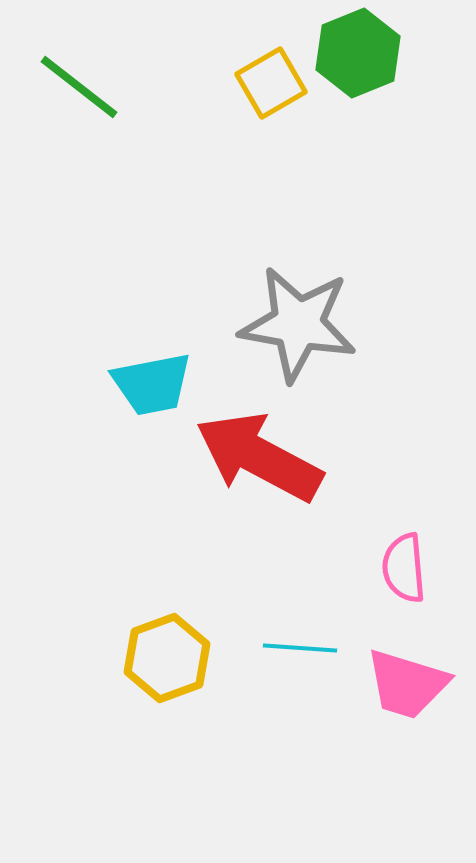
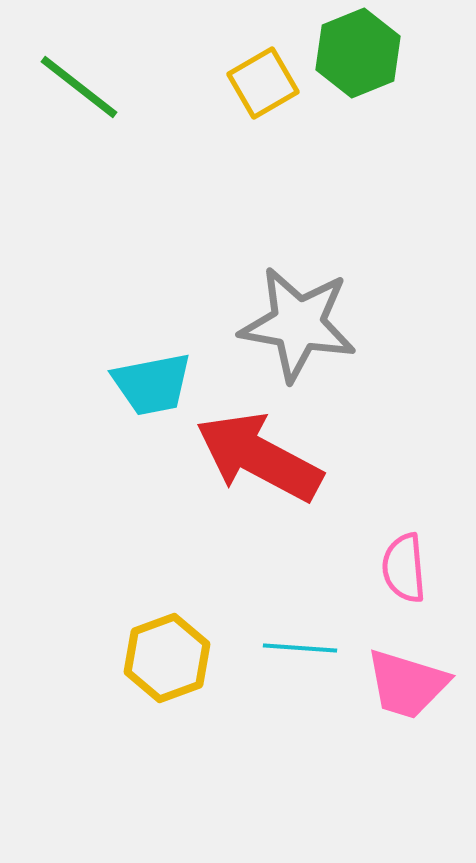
yellow square: moved 8 px left
